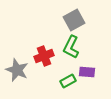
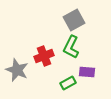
green rectangle: moved 2 px down
